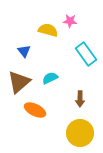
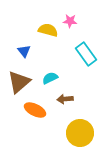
brown arrow: moved 15 px left; rotated 84 degrees clockwise
